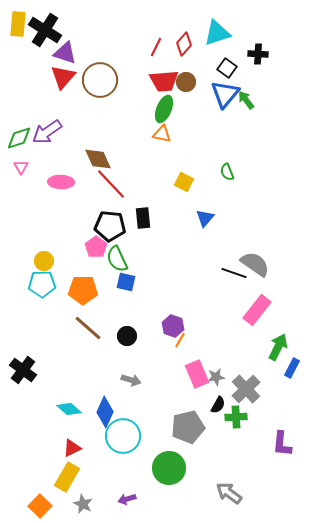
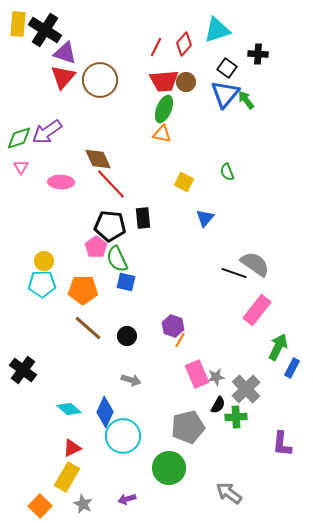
cyan triangle at (217, 33): moved 3 px up
